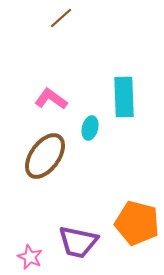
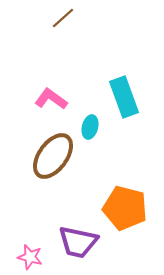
brown line: moved 2 px right
cyan rectangle: rotated 18 degrees counterclockwise
cyan ellipse: moved 1 px up
brown ellipse: moved 8 px right
orange pentagon: moved 12 px left, 15 px up
pink star: rotated 10 degrees counterclockwise
